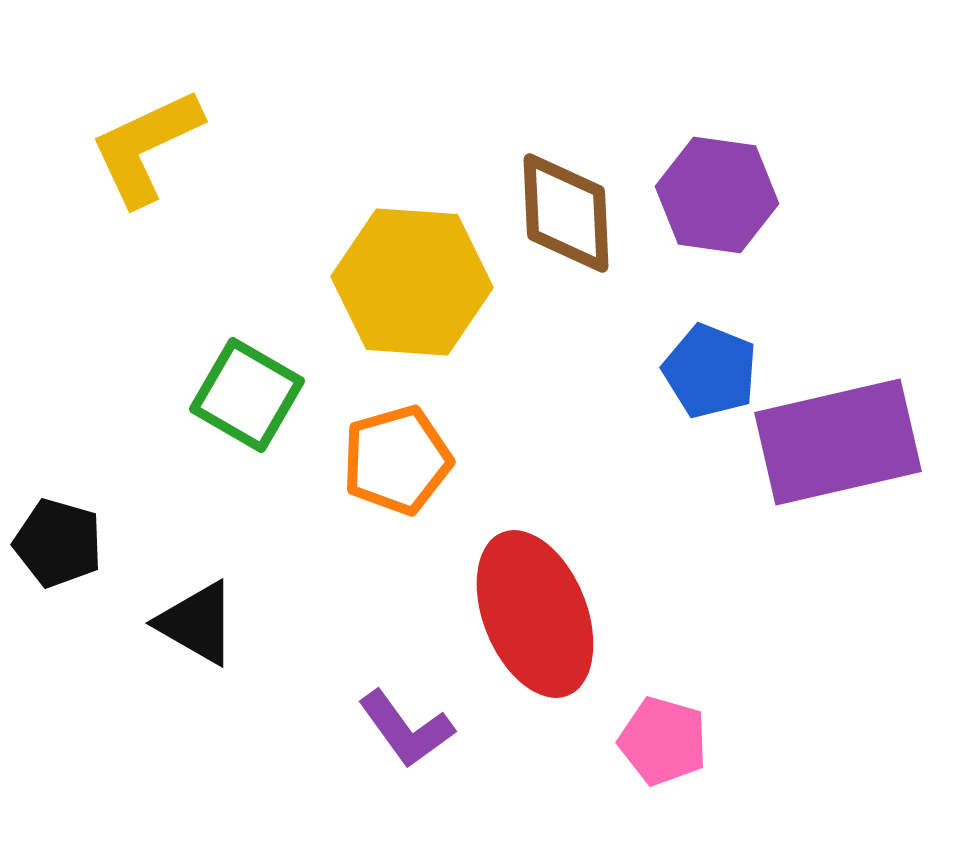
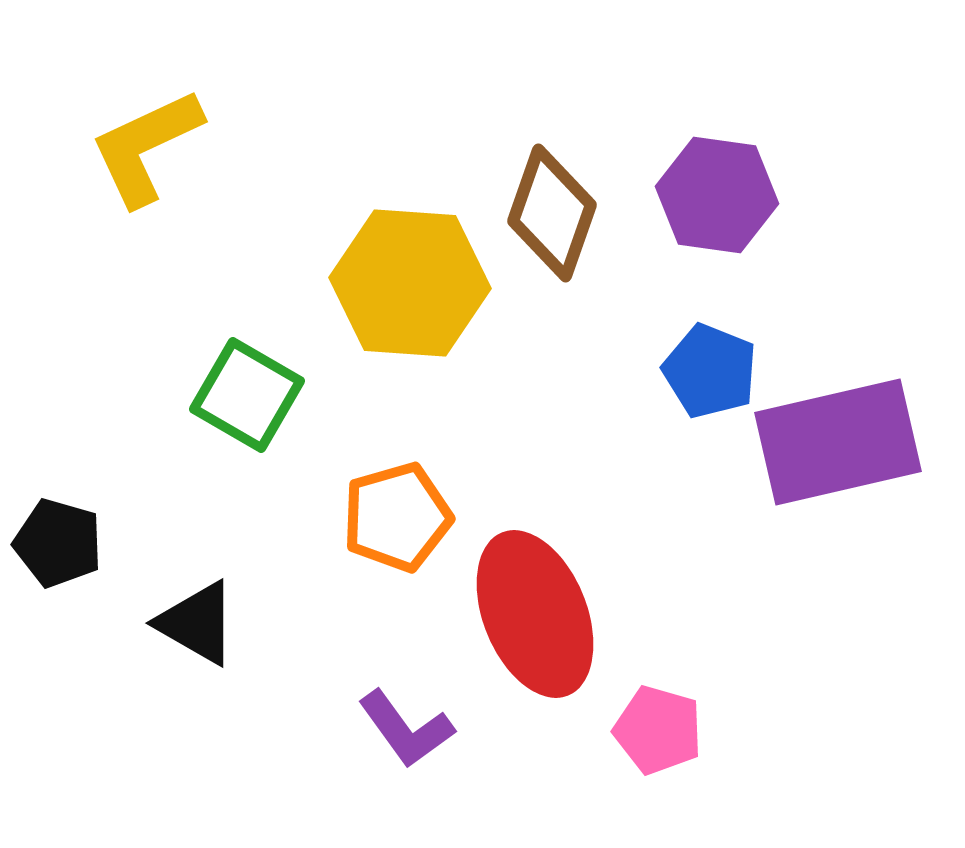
brown diamond: moved 14 px left; rotated 22 degrees clockwise
yellow hexagon: moved 2 px left, 1 px down
orange pentagon: moved 57 px down
pink pentagon: moved 5 px left, 11 px up
